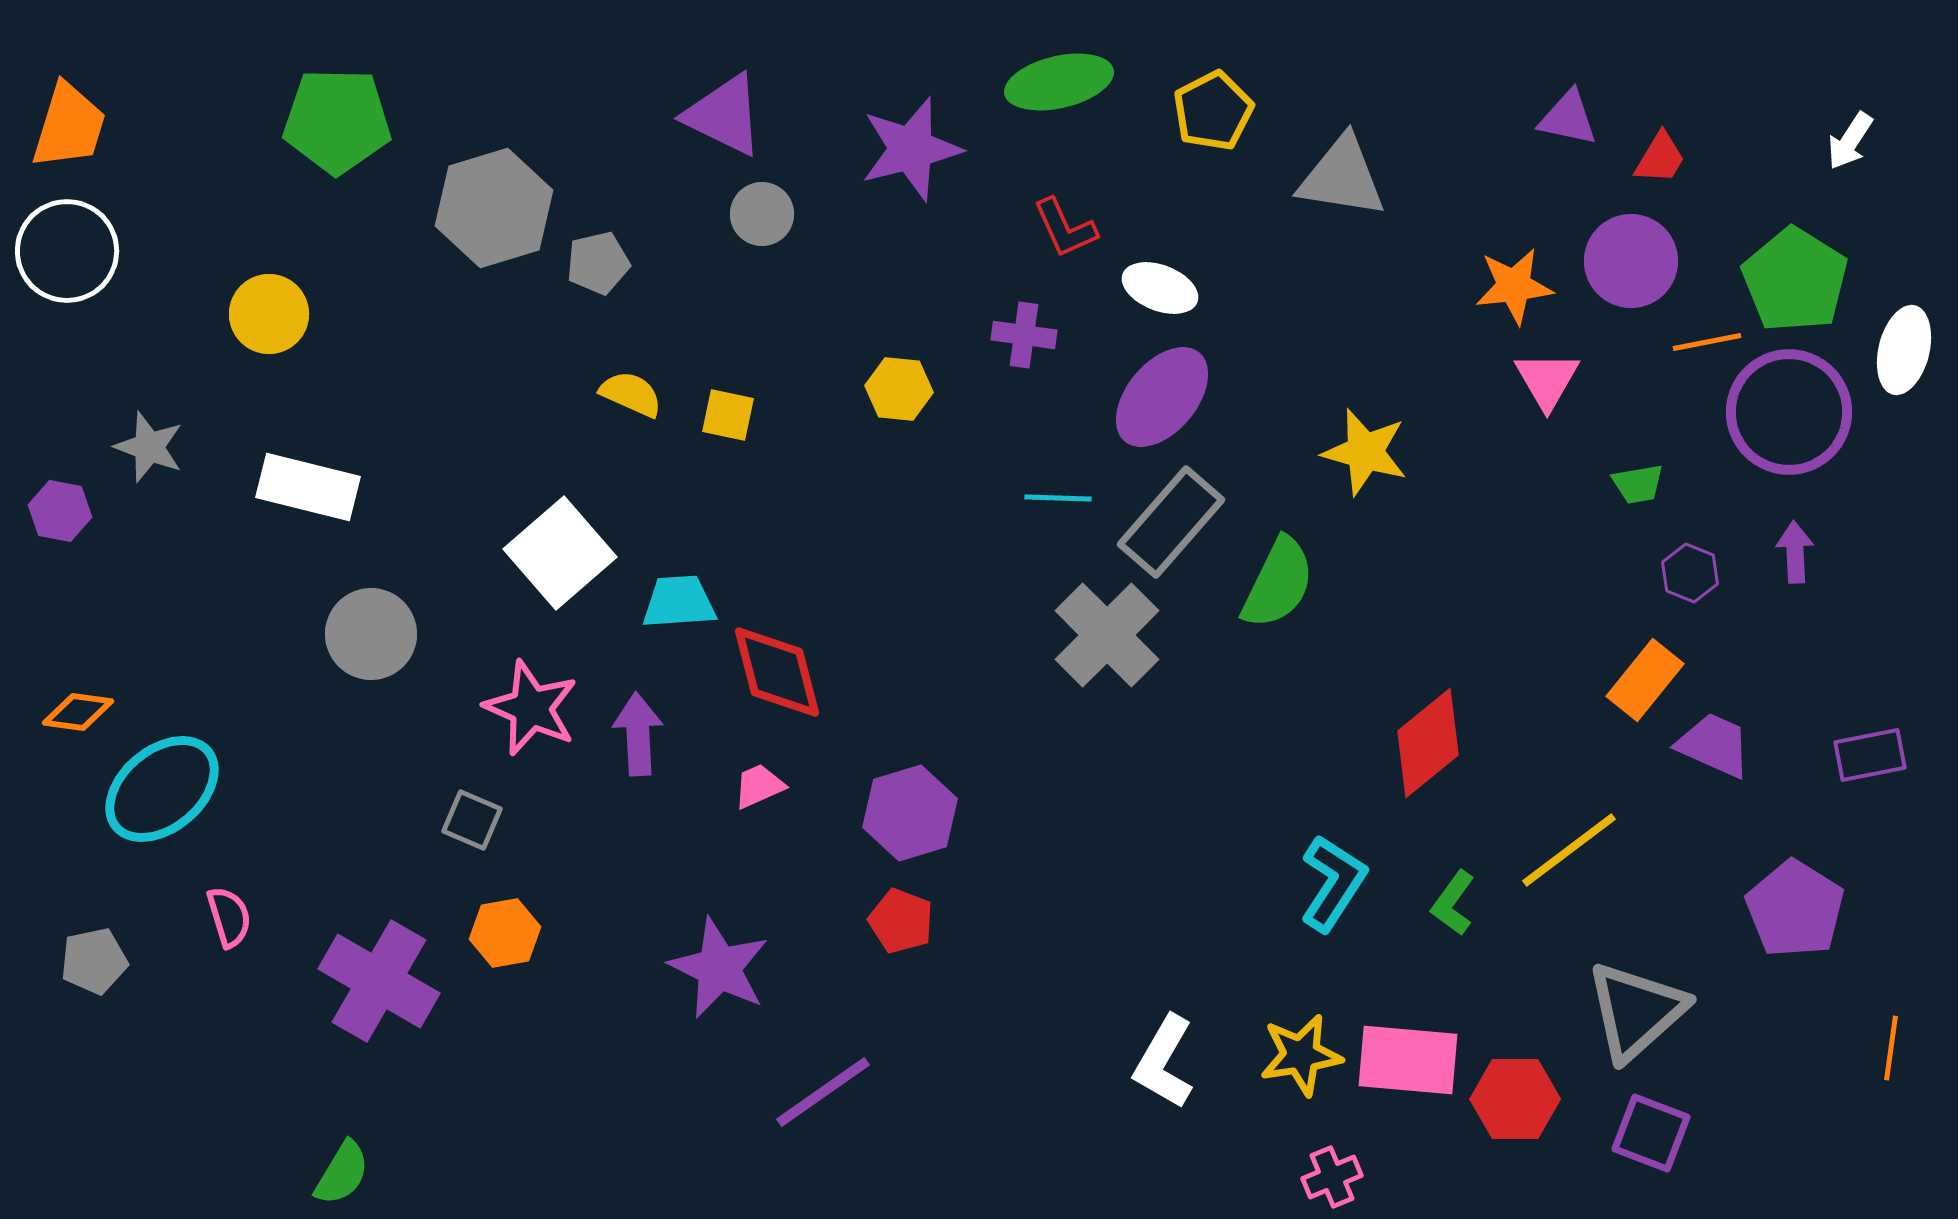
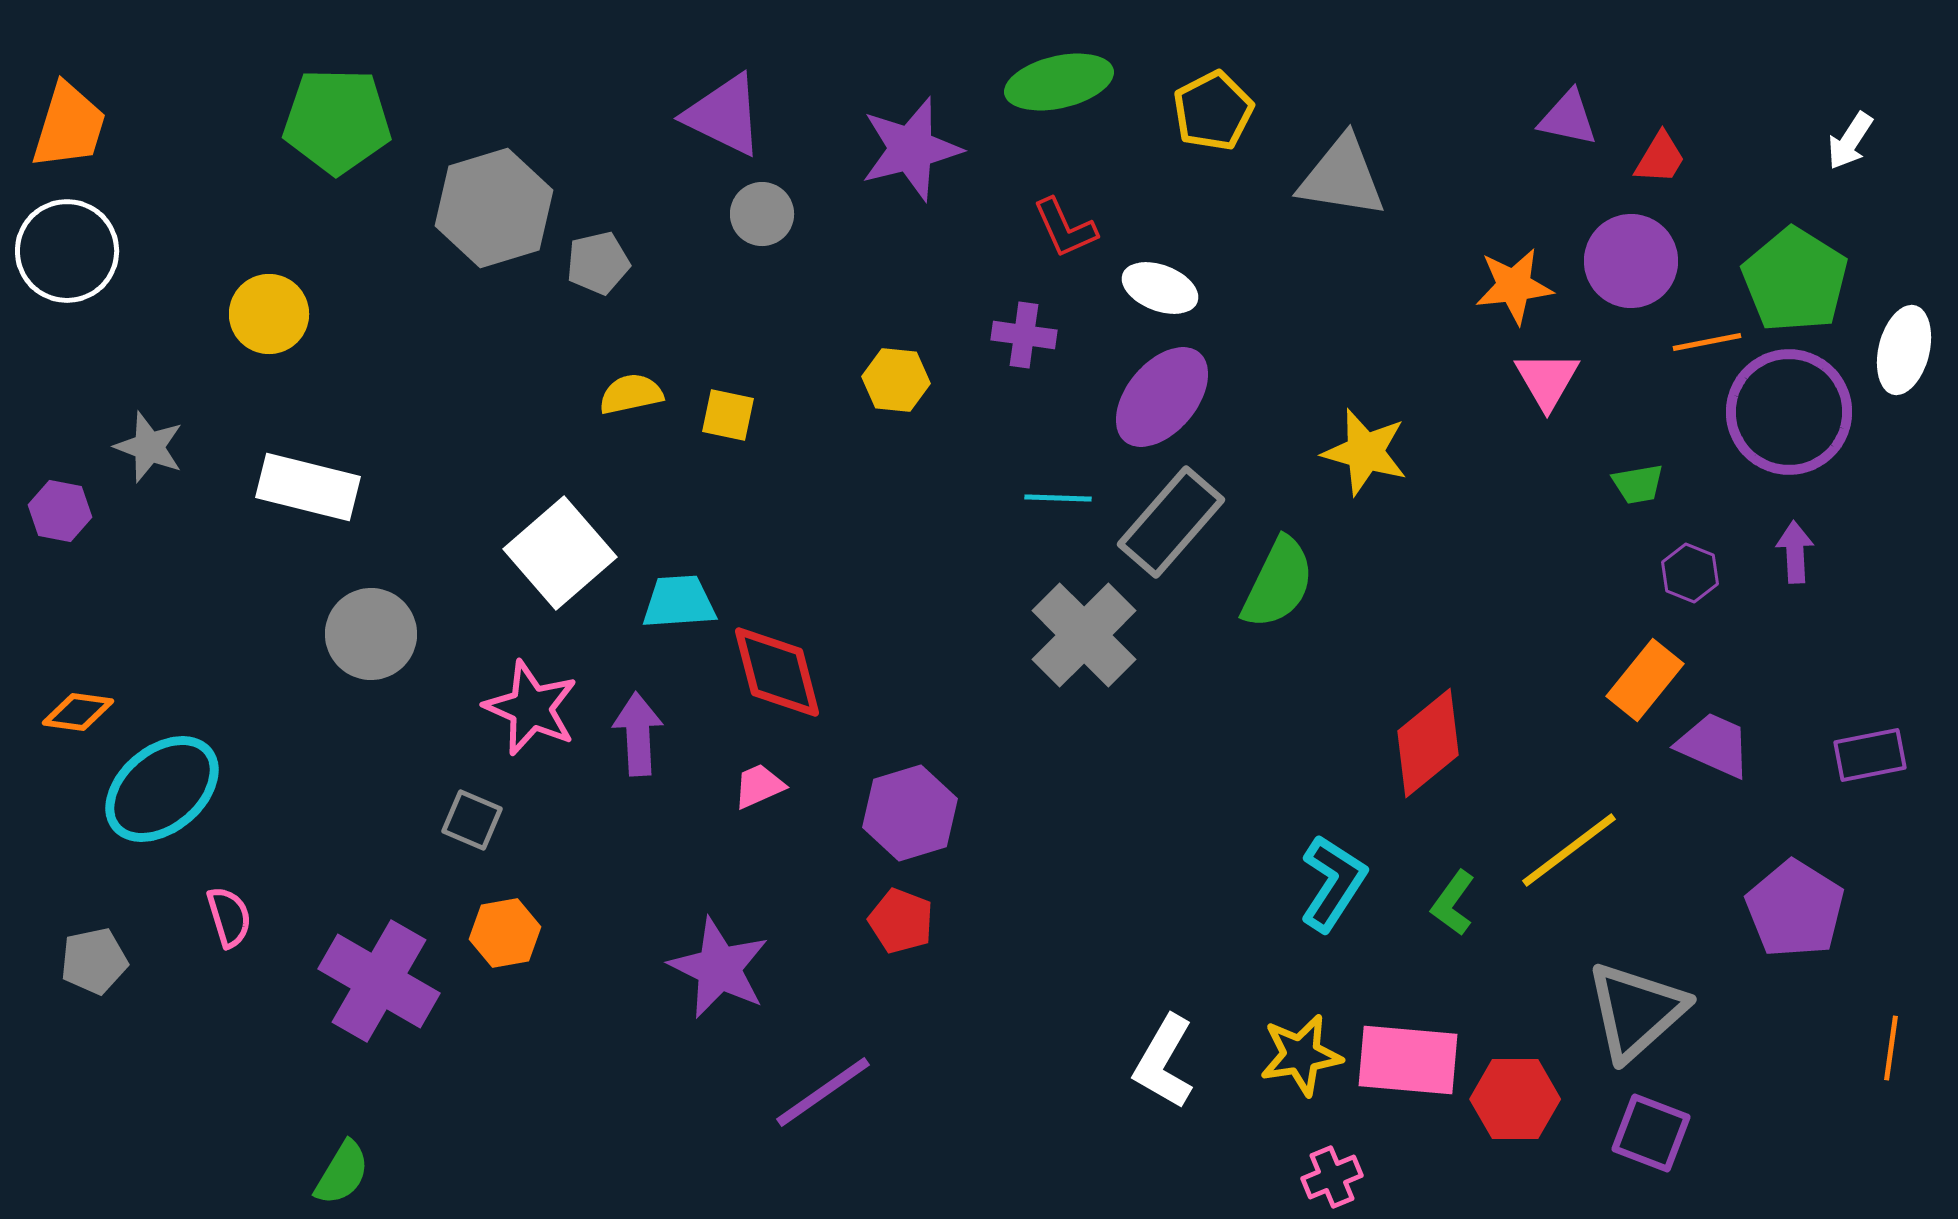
yellow hexagon at (899, 389): moved 3 px left, 9 px up
yellow semicircle at (631, 394): rotated 36 degrees counterclockwise
gray cross at (1107, 635): moved 23 px left
